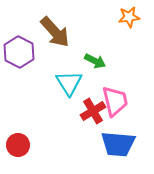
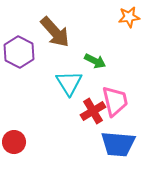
red circle: moved 4 px left, 3 px up
